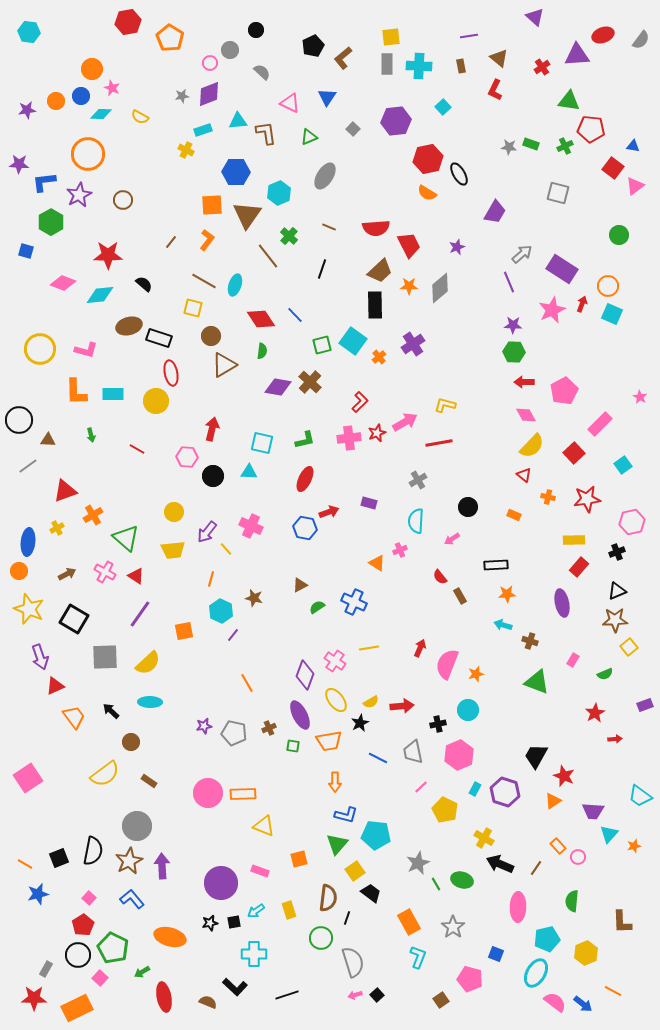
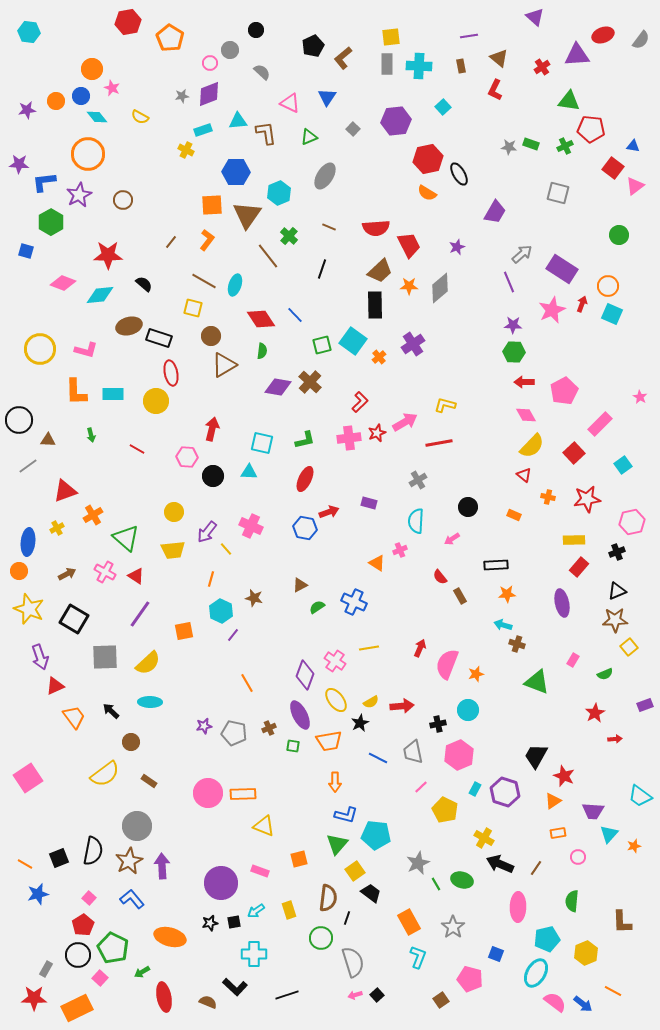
cyan diamond at (101, 114): moved 4 px left, 3 px down; rotated 50 degrees clockwise
brown cross at (530, 641): moved 13 px left, 3 px down
orange rectangle at (558, 846): moved 13 px up; rotated 56 degrees counterclockwise
